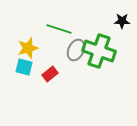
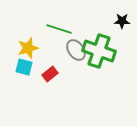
gray ellipse: rotated 60 degrees counterclockwise
